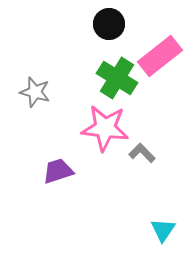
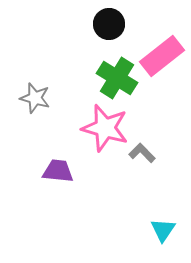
pink rectangle: moved 2 px right
gray star: moved 6 px down
pink star: rotated 9 degrees clockwise
purple trapezoid: rotated 24 degrees clockwise
